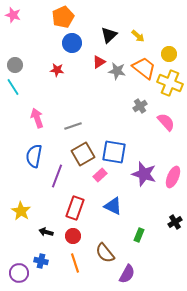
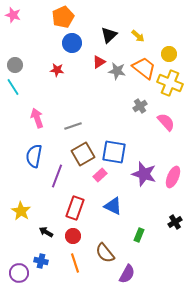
black arrow: rotated 16 degrees clockwise
